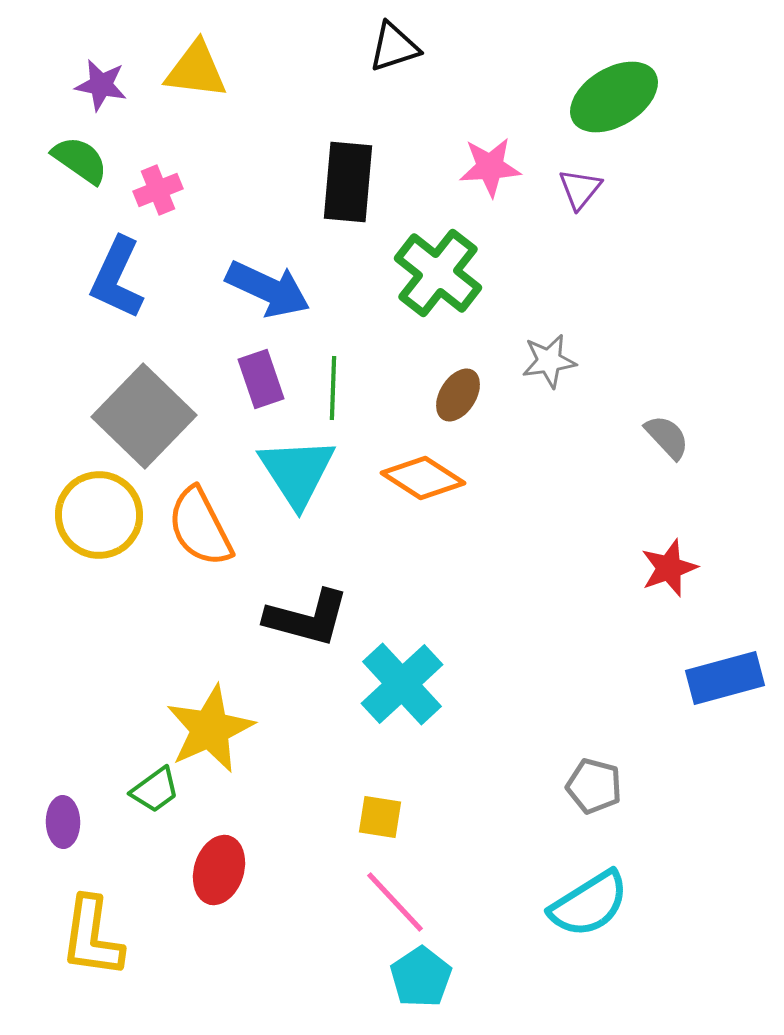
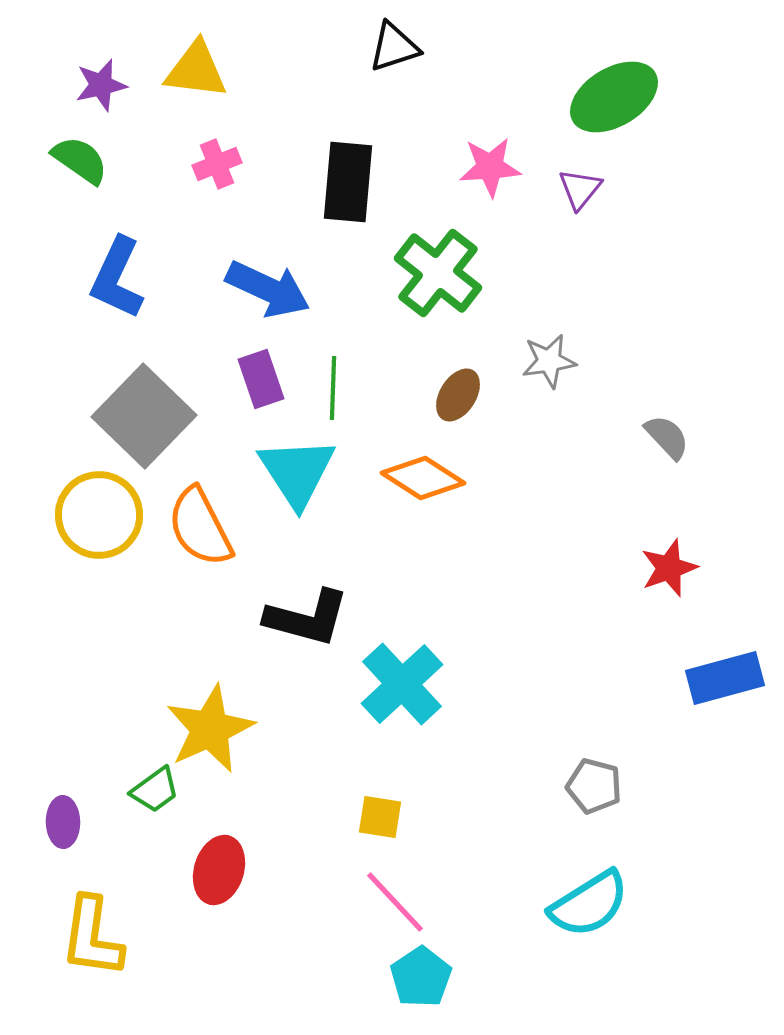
purple star: rotated 24 degrees counterclockwise
pink cross: moved 59 px right, 26 px up
